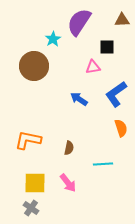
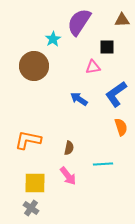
orange semicircle: moved 1 px up
pink arrow: moved 7 px up
